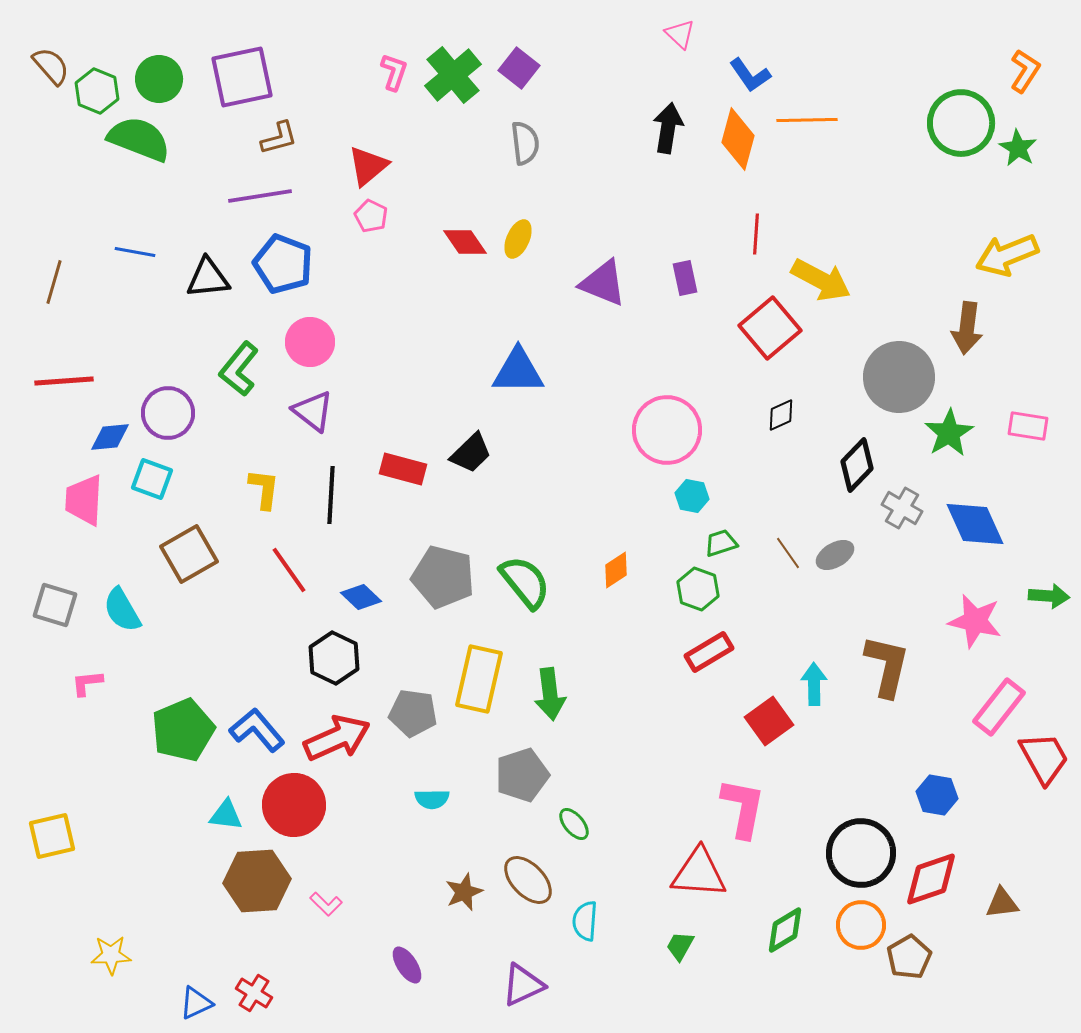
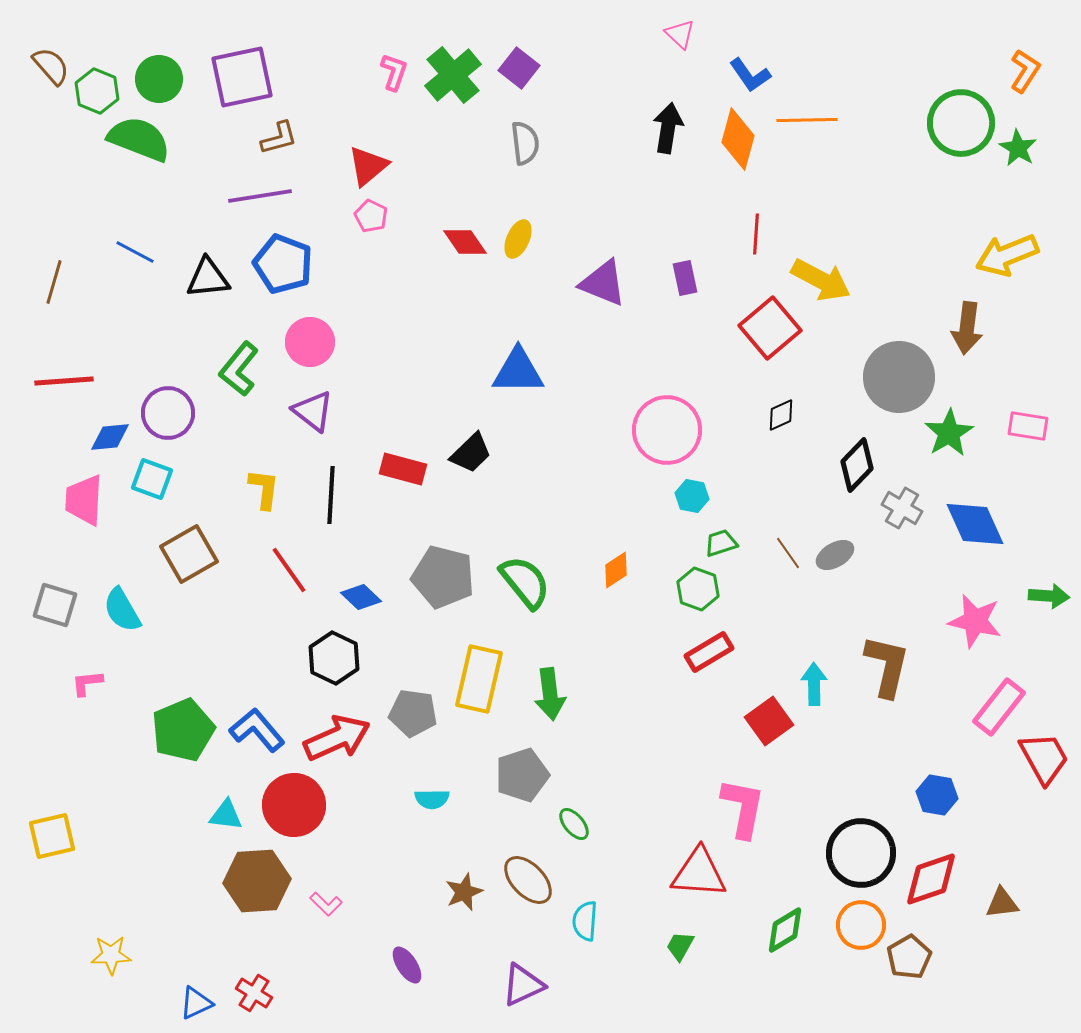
blue line at (135, 252): rotated 18 degrees clockwise
